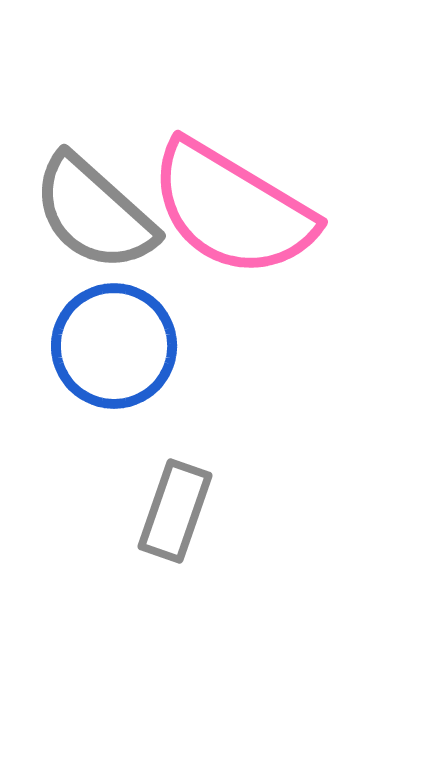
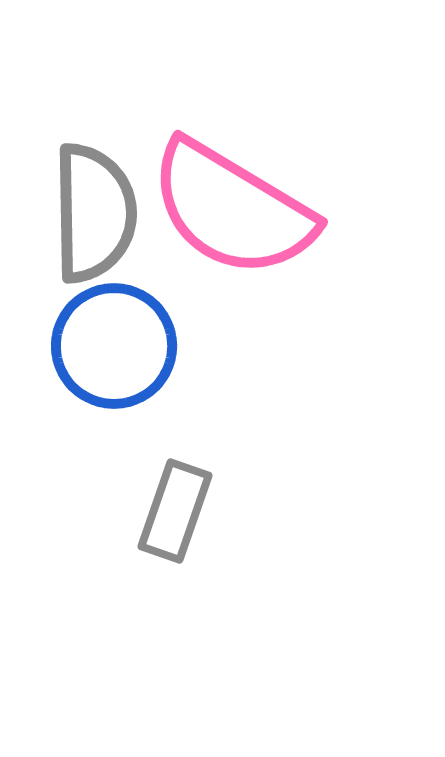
gray semicircle: rotated 133 degrees counterclockwise
